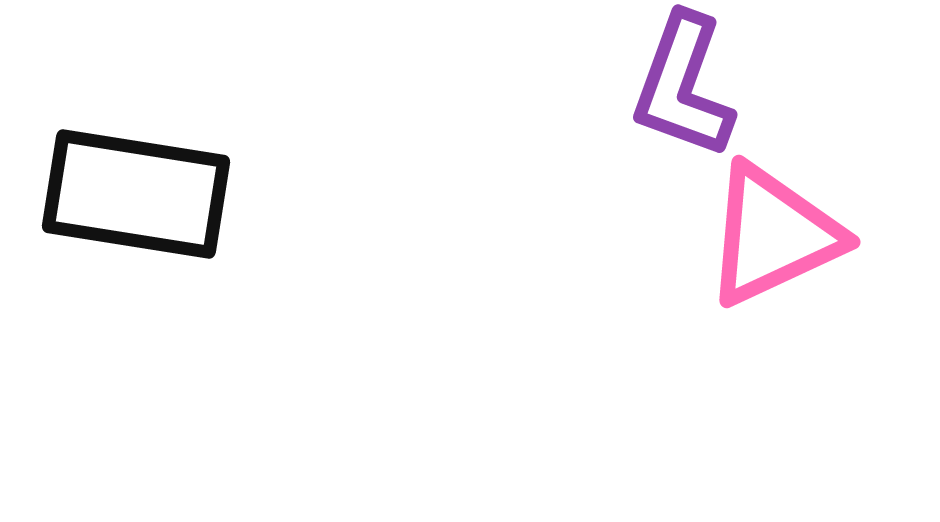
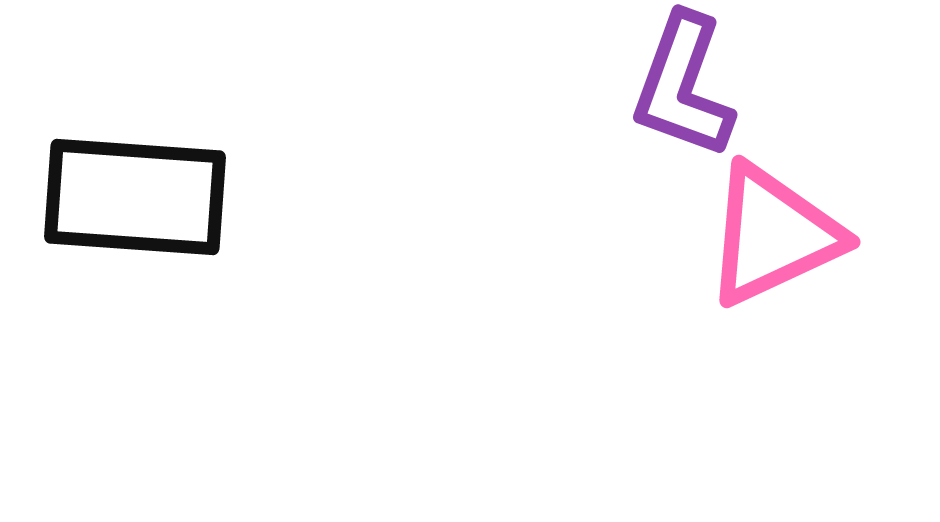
black rectangle: moved 1 px left, 3 px down; rotated 5 degrees counterclockwise
